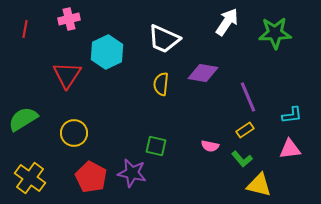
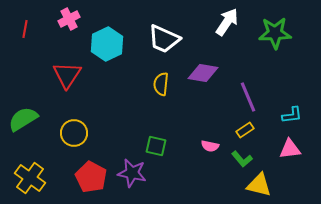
pink cross: rotated 15 degrees counterclockwise
cyan hexagon: moved 8 px up
